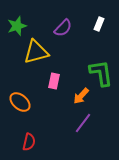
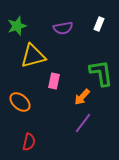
purple semicircle: rotated 36 degrees clockwise
yellow triangle: moved 3 px left, 4 px down
orange arrow: moved 1 px right, 1 px down
